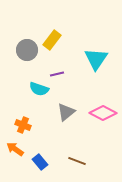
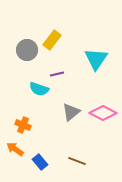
gray triangle: moved 5 px right
